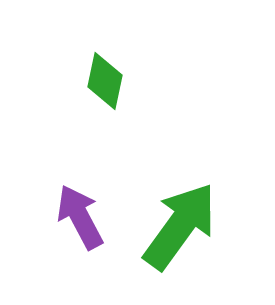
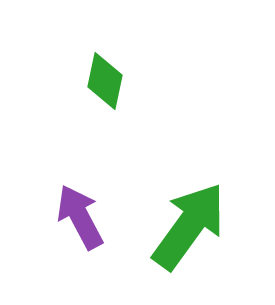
green arrow: moved 9 px right
